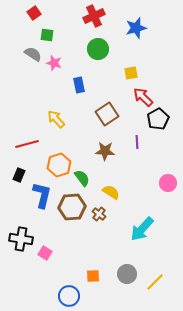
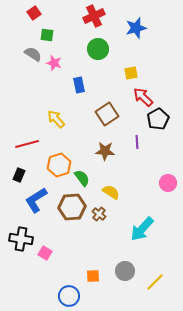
blue L-shape: moved 6 px left, 5 px down; rotated 136 degrees counterclockwise
gray circle: moved 2 px left, 3 px up
